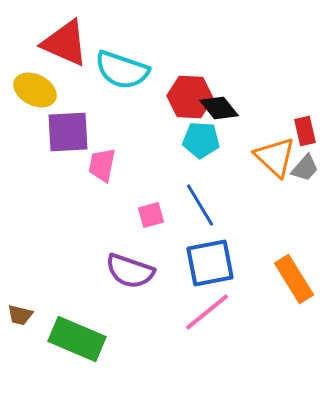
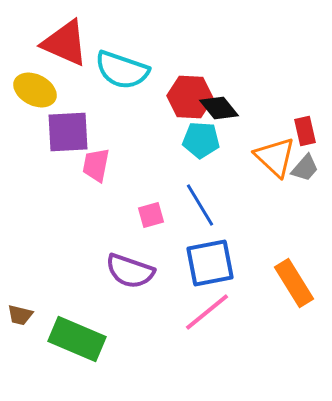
pink trapezoid: moved 6 px left
orange rectangle: moved 4 px down
